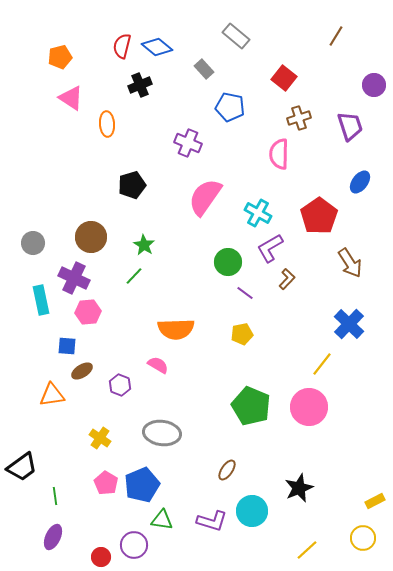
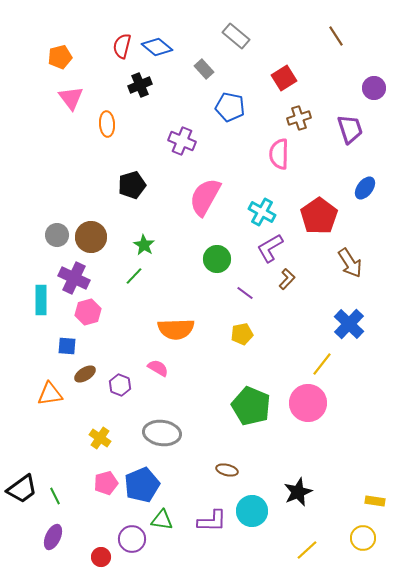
brown line at (336, 36): rotated 65 degrees counterclockwise
red square at (284, 78): rotated 20 degrees clockwise
purple circle at (374, 85): moved 3 px down
pink triangle at (71, 98): rotated 20 degrees clockwise
purple trapezoid at (350, 126): moved 3 px down
purple cross at (188, 143): moved 6 px left, 2 px up
blue ellipse at (360, 182): moved 5 px right, 6 px down
pink semicircle at (205, 197): rotated 6 degrees counterclockwise
cyan cross at (258, 213): moved 4 px right, 1 px up
gray circle at (33, 243): moved 24 px right, 8 px up
green circle at (228, 262): moved 11 px left, 3 px up
cyan rectangle at (41, 300): rotated 12 degrees clockwise
pink hexagon at (88, 312): rotated 10 degrees counterclockwise
pink semicircle at (158, 365): moved 3 px down
brown ellipse at (82, 371): moved 3 px right, 3 px down
orange triangle at (52, 395): moved 2 px left, 1 px up
pink circle at (309, 407): moved 1 px left, 4 px up
black trapezoid at (22, 467): moved 22 px down
brown ellipse at (227, 470): rotated 70 degrees clockwise
pink pentagon at (106, 483): rotated 25 degrees clockwise
black star at (299, 488): moved 1 px left, 4 px down
green line at (55, 496): rotated 18 degrees counterclockwise
yellow rectangle at (375, 501): rotated 36 degrees clockwise
purple L-shape at (212, 521): rotated 16 degrees counterclockwise
purple circle at (134, 545): moved 2 px left, 6 px up
